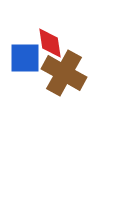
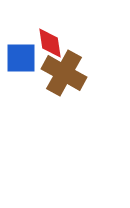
blue square: moved 4 px left
